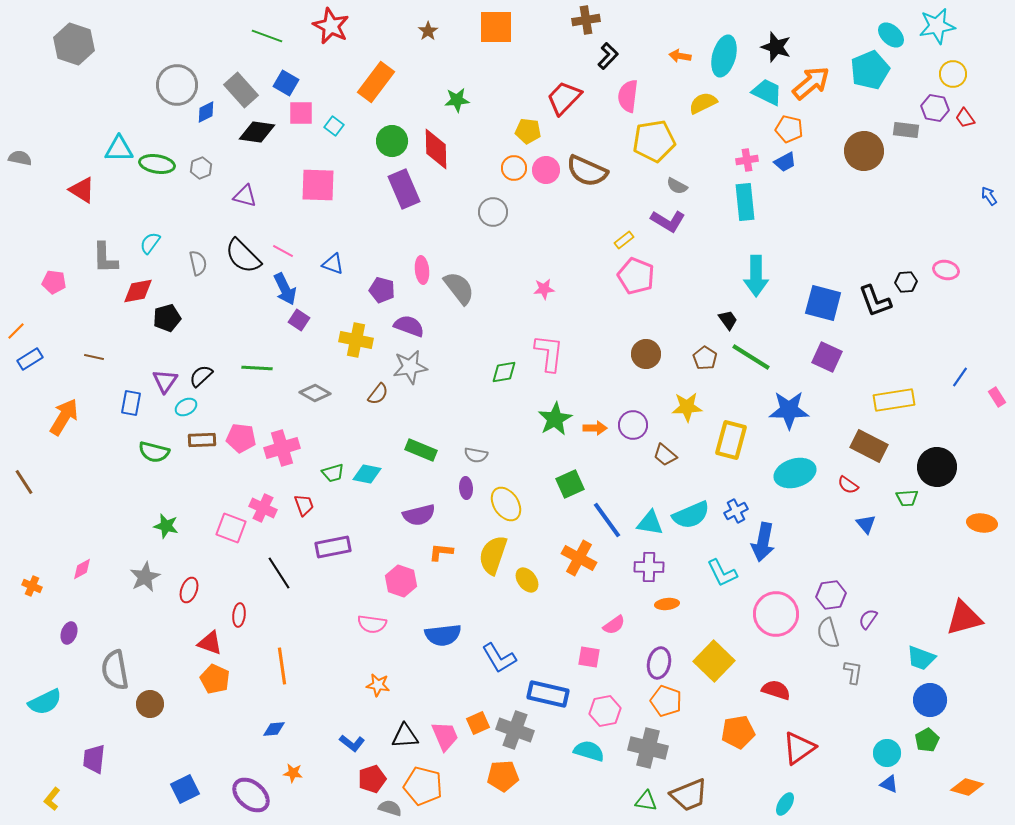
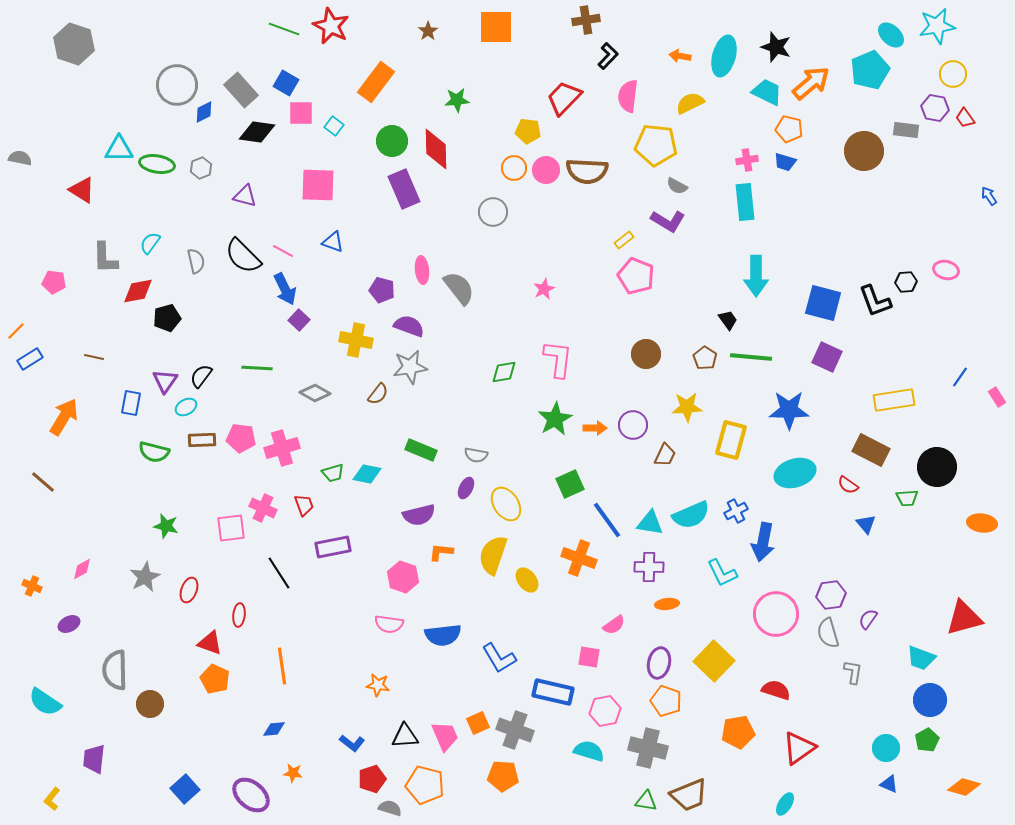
green line at (267, 36): moved 17 px right, 7 px up
yellow semicircle at (703, 103): moved 13 px left
blue diamond at (206, 112): moved 2 px left
yellow pentagon at (654, 141): moved 2 px right, 4 px down; rotated 15 degrees clockwise
blue trapezoid at (785, 162): rotated 45 degrees clockwise
brown semicircle at (587, 171): rotated 21 degrees counterclockwise
gray semicircle at (198, 263): moved 2 px left, 2 px up
blue triangle at (333, 264): moved 22 px up
pink star at (544, 289): rotated 20 degrees counterclockwise
purple square at (299, 320): rotated 10 degrees clockwise
pink L-shape at (549, 353): moved 9 px right, 6 px down
green line at (751, 357): rotated 27 degrees counterclockwise
black semicircle at (201, 376): rotated 10 degrees counterclockwise
brown rectangle at (869, 446): moved 2 px right, 4 px down
brown trapezoid at (665, 455): rotated 105 degrees counterclockwise
brown line at (24, 482): moved 19 px right; rotated 16 degrees counterclockwise
purple ellipse at (466, 488): rotated 30 degrees clockwise
pink square at (231, 528): rotated 28 degrees counterclockwise
orange cross at (579, 558): rotated 8 degrees counterclockwise
pink hexagon at (401, 581): moved 2 px right, 4 px up
pink semicircle at (372, 624): moved 17 px right
purple ellipse at (69, 633): moved 9 px up; rotated 45 degrees clockwise
gray semicircle at (115, 670): rotated 9 degrees clockwise
blue rectangle at (548, 694): moved 5 px right, 2 px up
cyan semicircle at (45, 702): rotated 60 degrees clockwise
cyan circle at (887, 753): moved 1 px left, 5 px up
orange pentagon at (503, 776): rotated 8 degrees clockwise
orange pentagon at (423, 786): moved 2 px right, 1 px up
orange diamond at (967, 787): moved 3 px left
blue square at (185, 789): rotated 16 degrees counterclockwise
